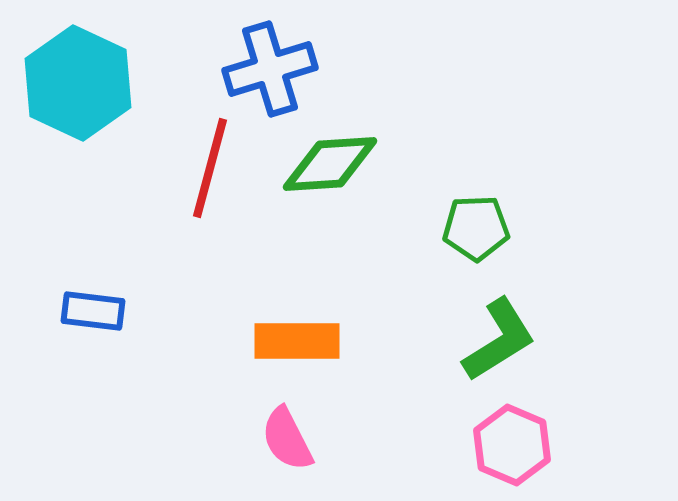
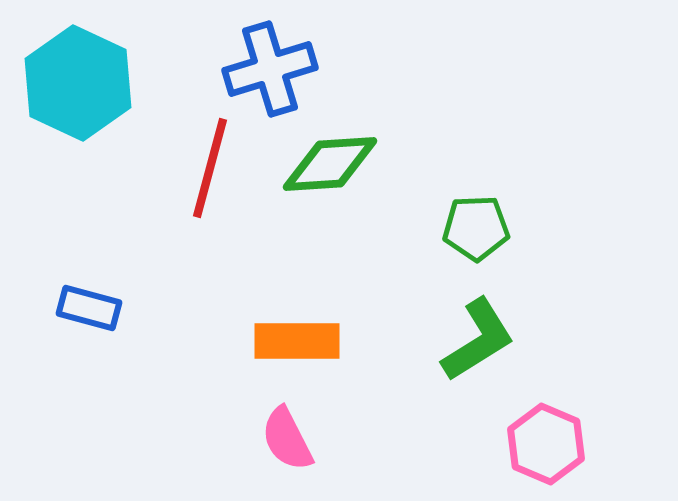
blue rectangle: moved 4 px left, 3 px up; rotated 8 degrees clockwise
green L-shape: moved 21 px left
pink hexagon: moved 34 px right, 1 px up
